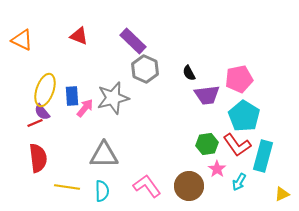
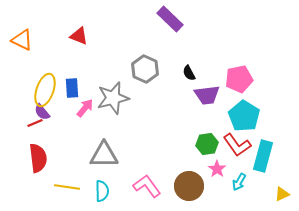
purple rectangle: moved 37 px right, 22 px up
blue rectangle: moved 8 px up
